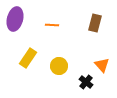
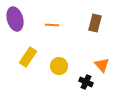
purple ellipse: rotated 30 degrees counterclockwise
yellow rectangle: moved 1 px up
black cross: rotated 16 degrees counterclockwise
